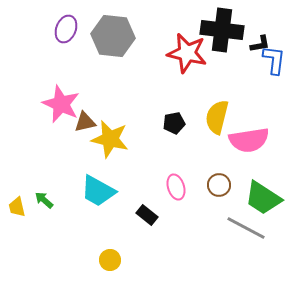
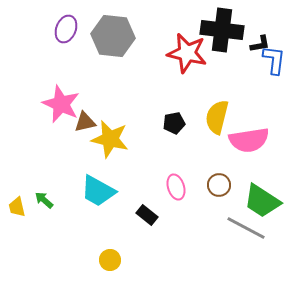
green trapezoid: moved 1 px left, 3 px down
